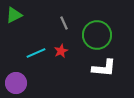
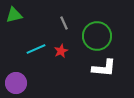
green triangle: rotated 12 degrees clockwise
green circle: moved 1 px down
cyan line: moved 4 px up
